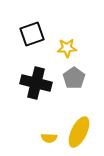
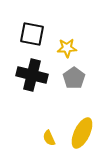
black square: rotated 30 degrees clockwise
black cross: moved 4 px left, 8 px up
yellow ellipse: moved 3 px right, 1 px down
yellow semicircle: rotated 63 degrees clockwise
